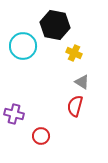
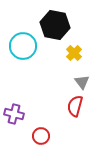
yellow cross: rotated 21 degrees clockwise
gray triangle: rotated 21 degrees clockwise
